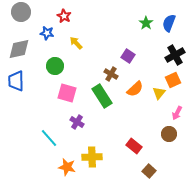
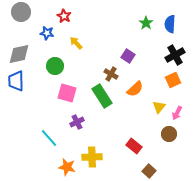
blue semicircle: moved 1 px right, 1 px down; rotated 18 degrees counterclockwise
gray diamond: moved 5 px down
yellow triangle: moved 14 px down
purple cross: rotated 32 degrees clockwise
